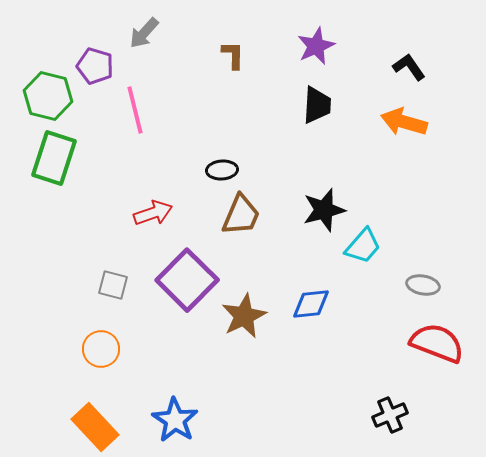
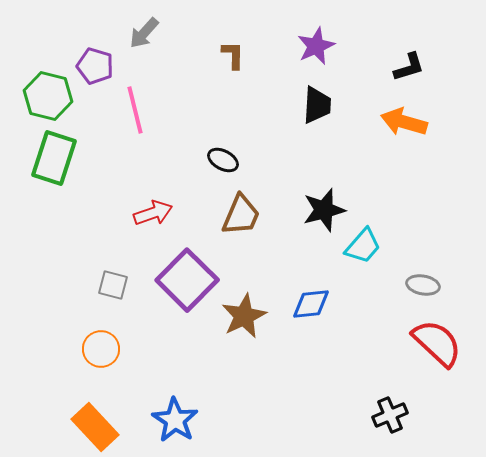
black L-shape: rotated 108 degrees clockwise
black ellipse: moved 1 px right, 10 px up; rotated 32 degrees clockwise
red semicircle: rotated 22 degrees clockwise
